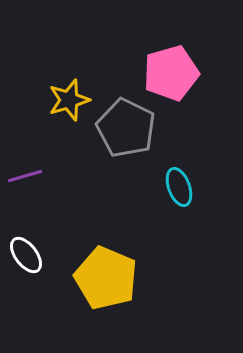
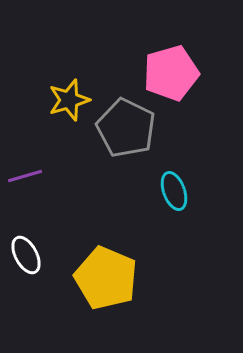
cyan ellipse: moved 5 px left, 4 px down
white ellipse: rotated 9 degrees clockwise
